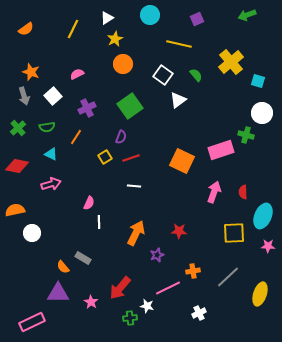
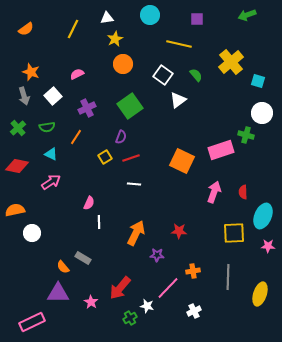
white triangle at (107, 18): rotated 24 degrees clockwise
purple square at (197, 19): rotated 24 degrees clockwise
pink arrow at (51, 184): moved 2 px up; rotated 18 degrees counterclockwise
white line at (134, 186): moved 2 px up
purple star at (157, 255): rotated 24 degrees clockwise
gray line at (228, 277): rotated 45 degrees counterclockwise
pink line at (168, 288): rotated 20 degrees counterclockwise
white cross at (199, 313): moved 5 px left, 2 px up
green cross at (130, 318): rotated 24 degrees counterclockwise
